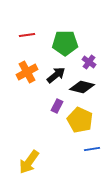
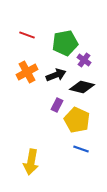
red line: rotated 28 degrees clockwise
green pentagon: rotated 10 degrees counterclockwise
purple cross: moved 5 px left, 2 px up
black arrow: rotated 18 degrees clockwise
purple rectangle: moved 1 px up
yellow pentagon: moved 3 px left
blue line: moved 11 px left; rotated 28 degrees clockwise
yellow arrow: moved 2 px right; rotated 25 degrees counterclockwise
